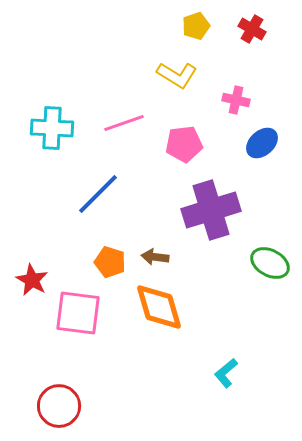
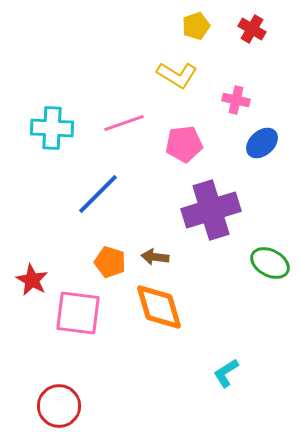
cyan L-shape: rotated 8 degrees clockwise
